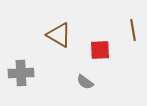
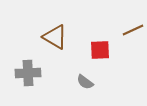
brown line: rotated 75 degrees clockwise
brown triangle: moved 4 px left, 2 px down
gray cross: moved 7 px right
